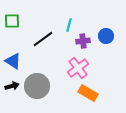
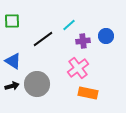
cyan line: rotated 32 degrees clockwise
gray circle: moved 2 px up
orange rectangle: rotated 18 degrees counterclockwise
